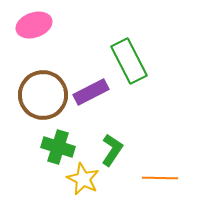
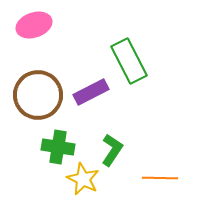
brown circle: moved 5 px left
green cross: rotated 8 degrees counterclockwise
